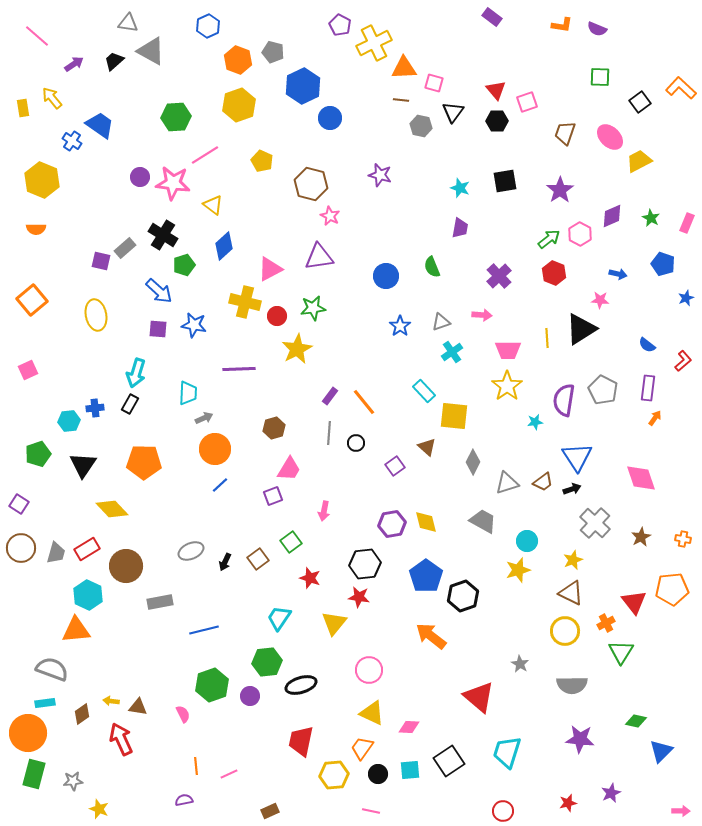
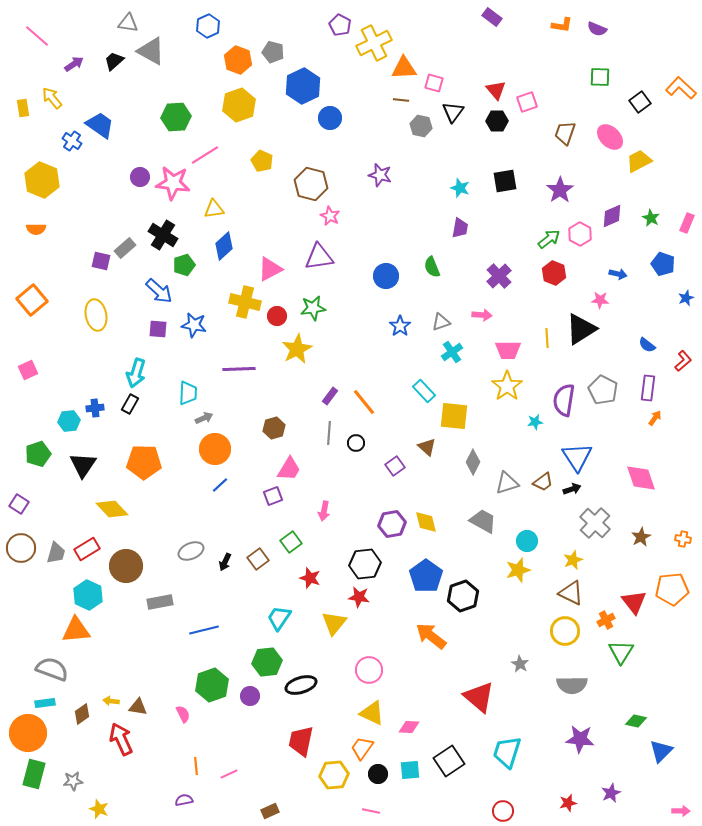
yellow triangle at (213, 205): moved 1 px right, 4 px down; rotated 45 degrees counterclockwise
orange cross at (606, 623): moved 3 px up
